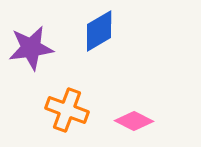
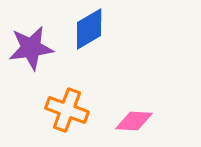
blue diamond: moved 10 px left, 2 px up
pink diamond: rotated 24 degrees counterclockwise
